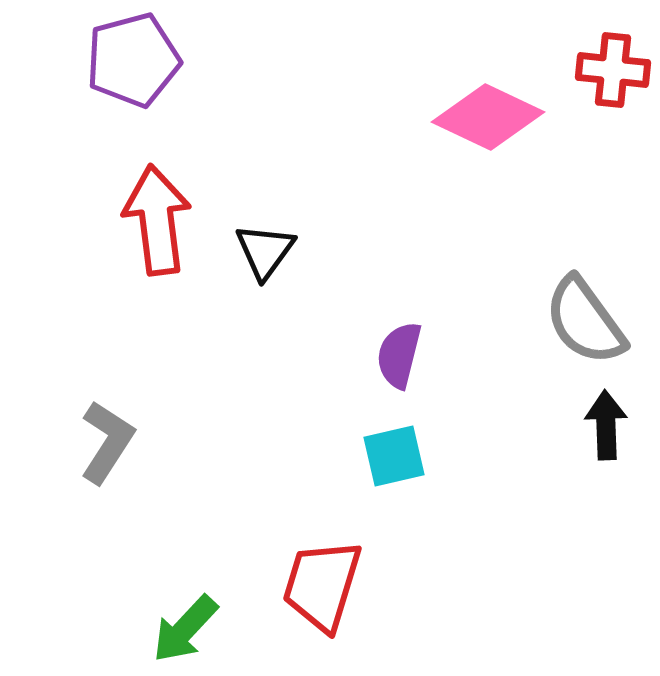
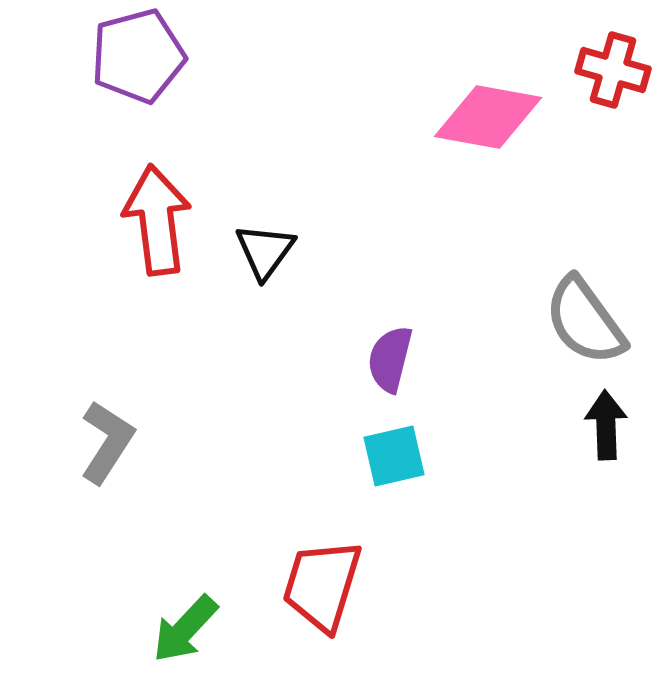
purple pentagon: moved 5 px right, 4 px up
red cross: rotated 10 degrees clockwise
pink diamond: rotated 15 degrees counterclockwise
purple semicircle: moved 9 px left, 4 px down
